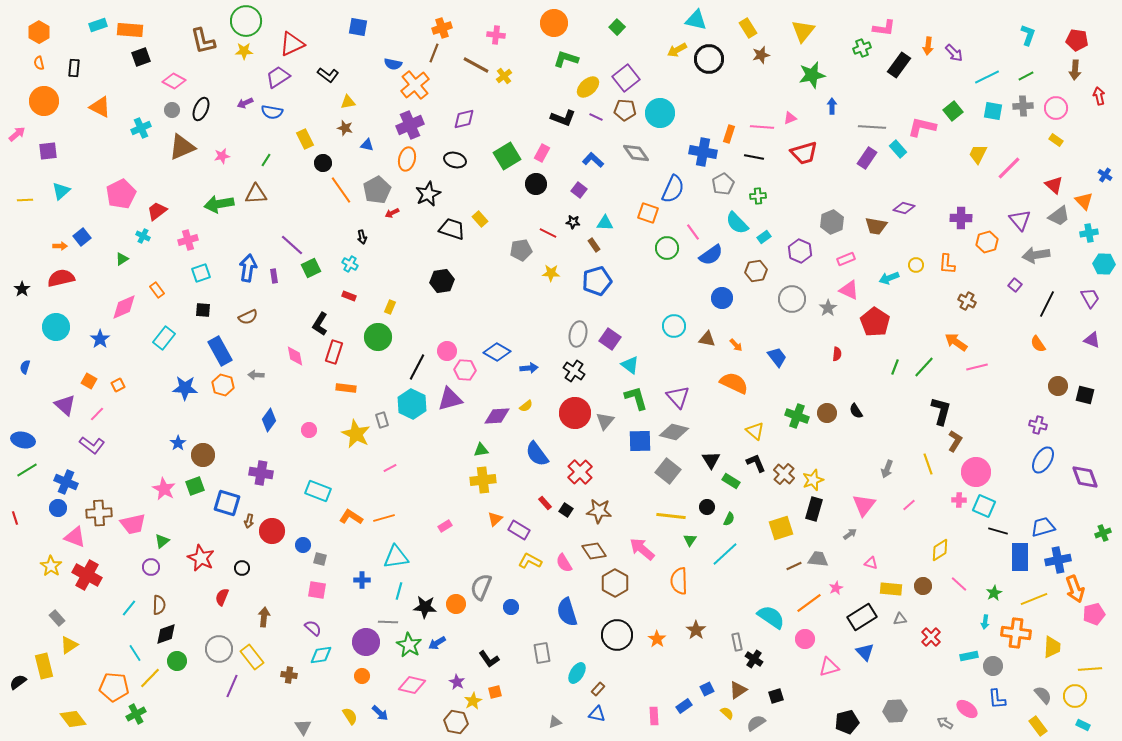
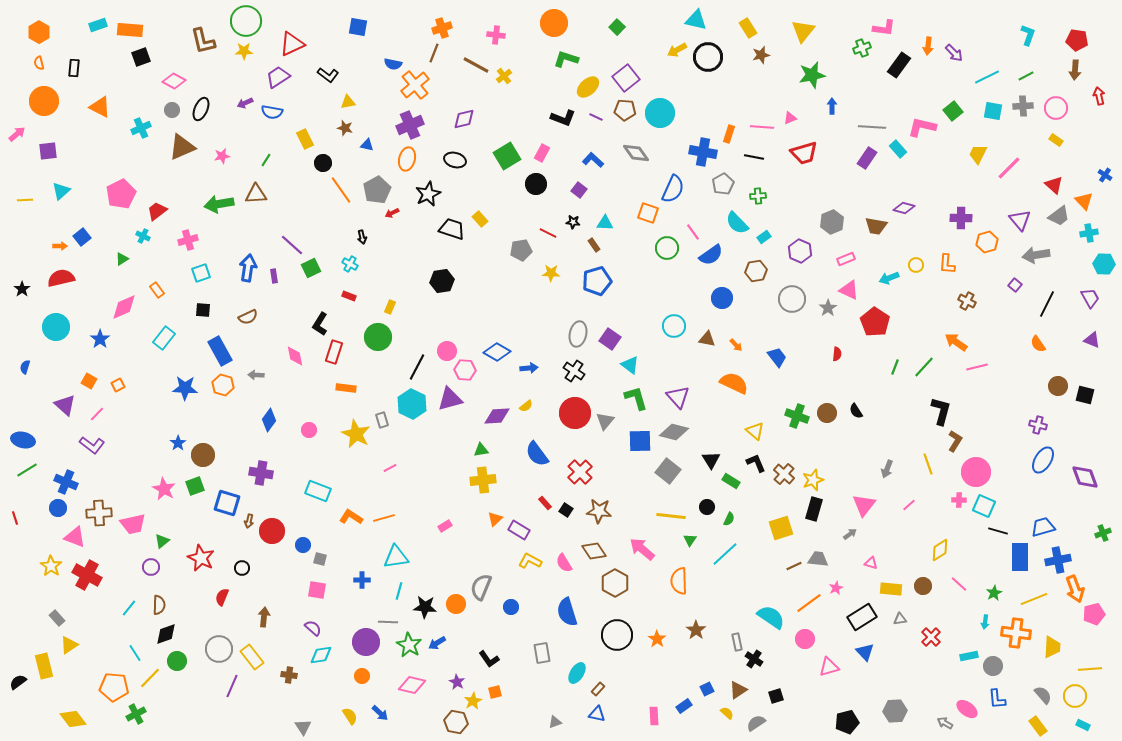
black circle at (709, 59): moved 1 px left, 2 px up
